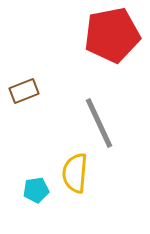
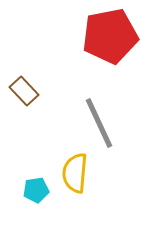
red pentagon: moved 2 px left, 1 px down
brown rectangle: rotated 68 degrees clockwise
